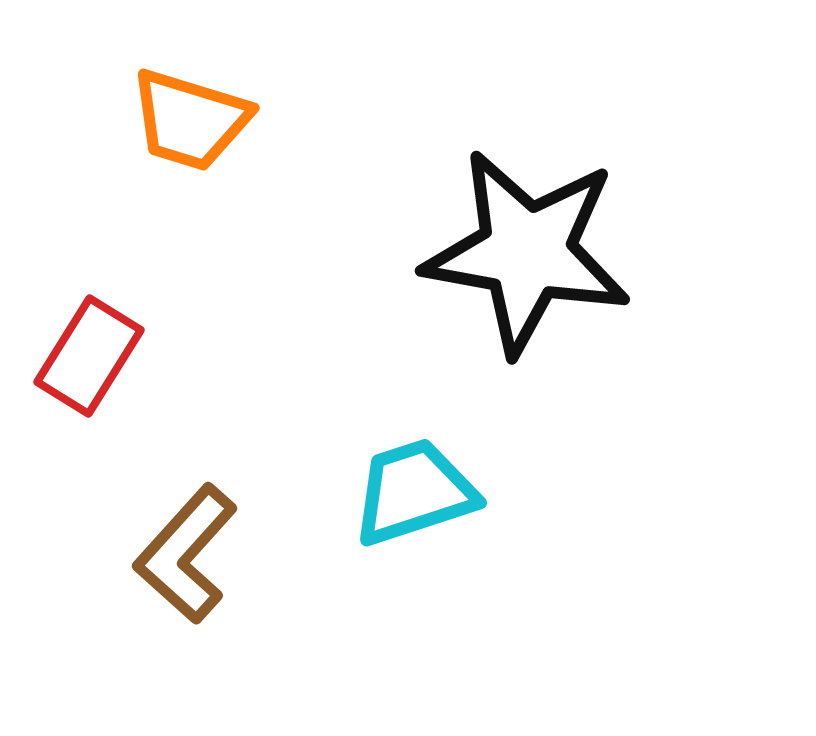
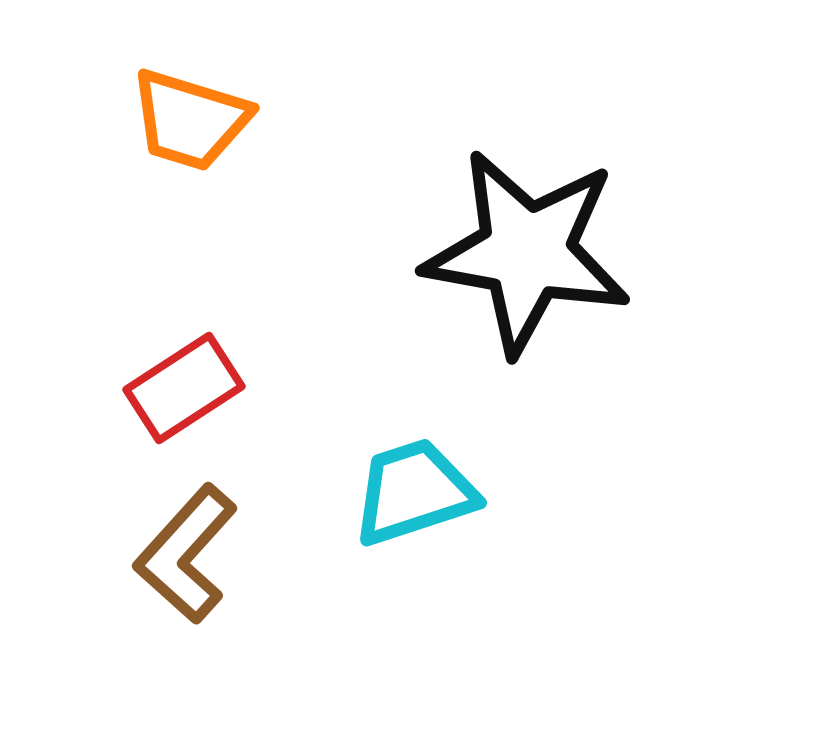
red rectangle: moved 95 px right, 32 px down; rotated 25 degrees clockwise
